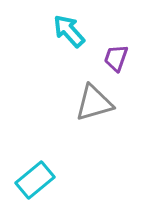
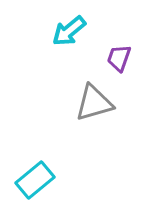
cyan arrow: rotated 87 degrees counterclockwise
purple trapezoid: moved 3 px right
